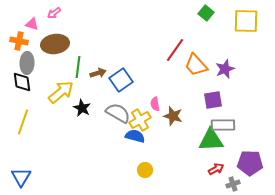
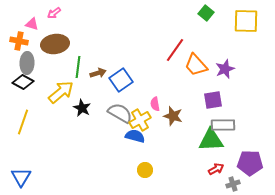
black diamond: moved 1 px right; rotated 55 degrees counterclockwise
gray semicircle: moved 2 px right
